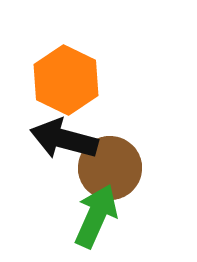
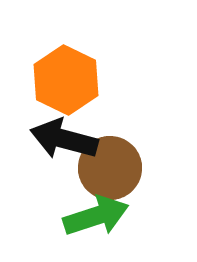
green arrow: rotated 48 degrees clockwise
